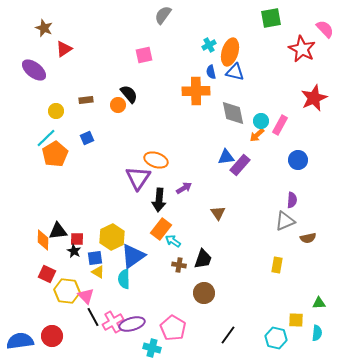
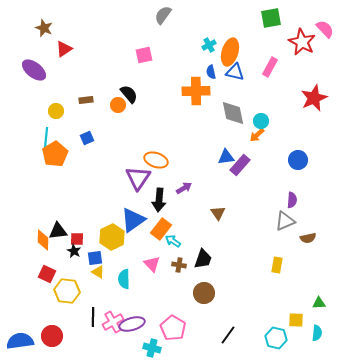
red star at (302, 49): moved 7 px up
pink rectangle at (280, 125): moved 10 px left, 58 px up
cyan line at (46, 138): rotated 40 degrees counterclockwise
blue triangle at (133, 256): moved 36 px up
pink triangle at (86, 296): moved 66 px right, 32 px up
black line at (93, 317): rotated 30 degrees clockwise
